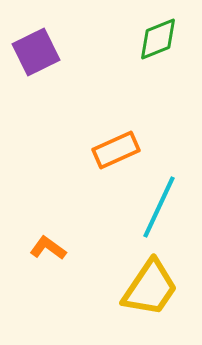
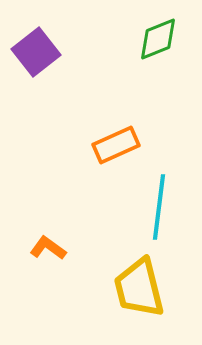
purple square: rotated 12 degrees counterclockwise
orange rectangle: moved 5 px up
cyan line: rotated 18 degrees counterclockwise
yellow trapezoid: moved 11 px left; rotated 132 degrees clockwise
